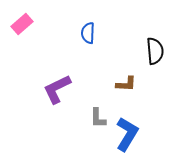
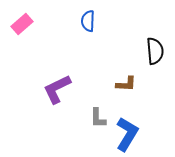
blue semicircle: moved 12 px up
